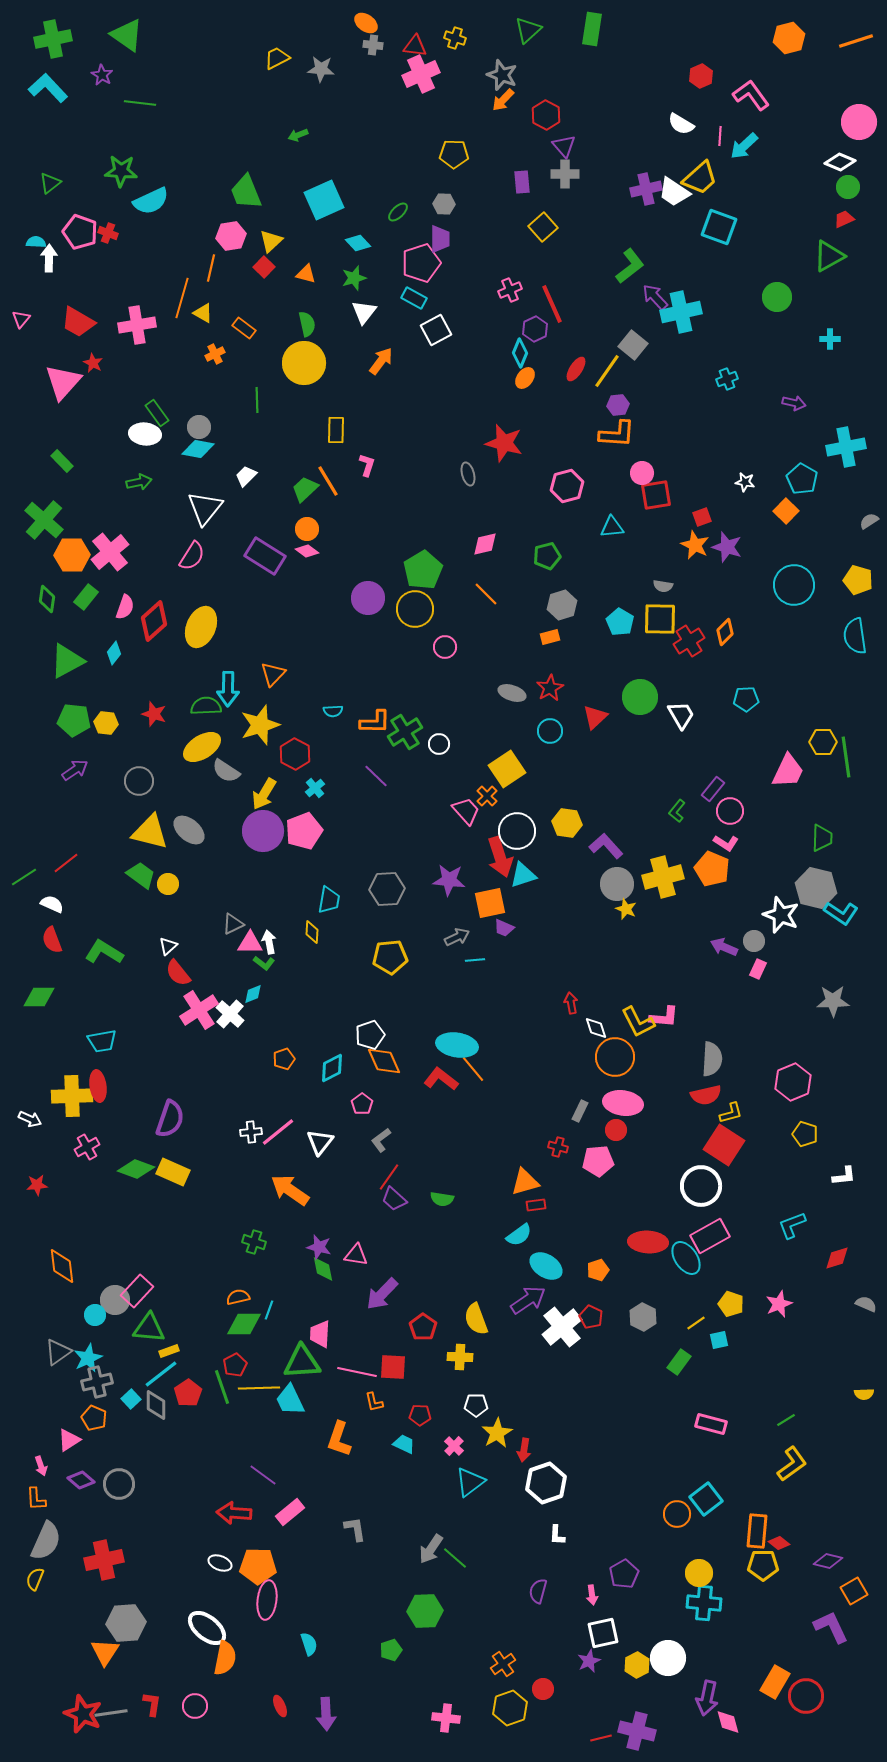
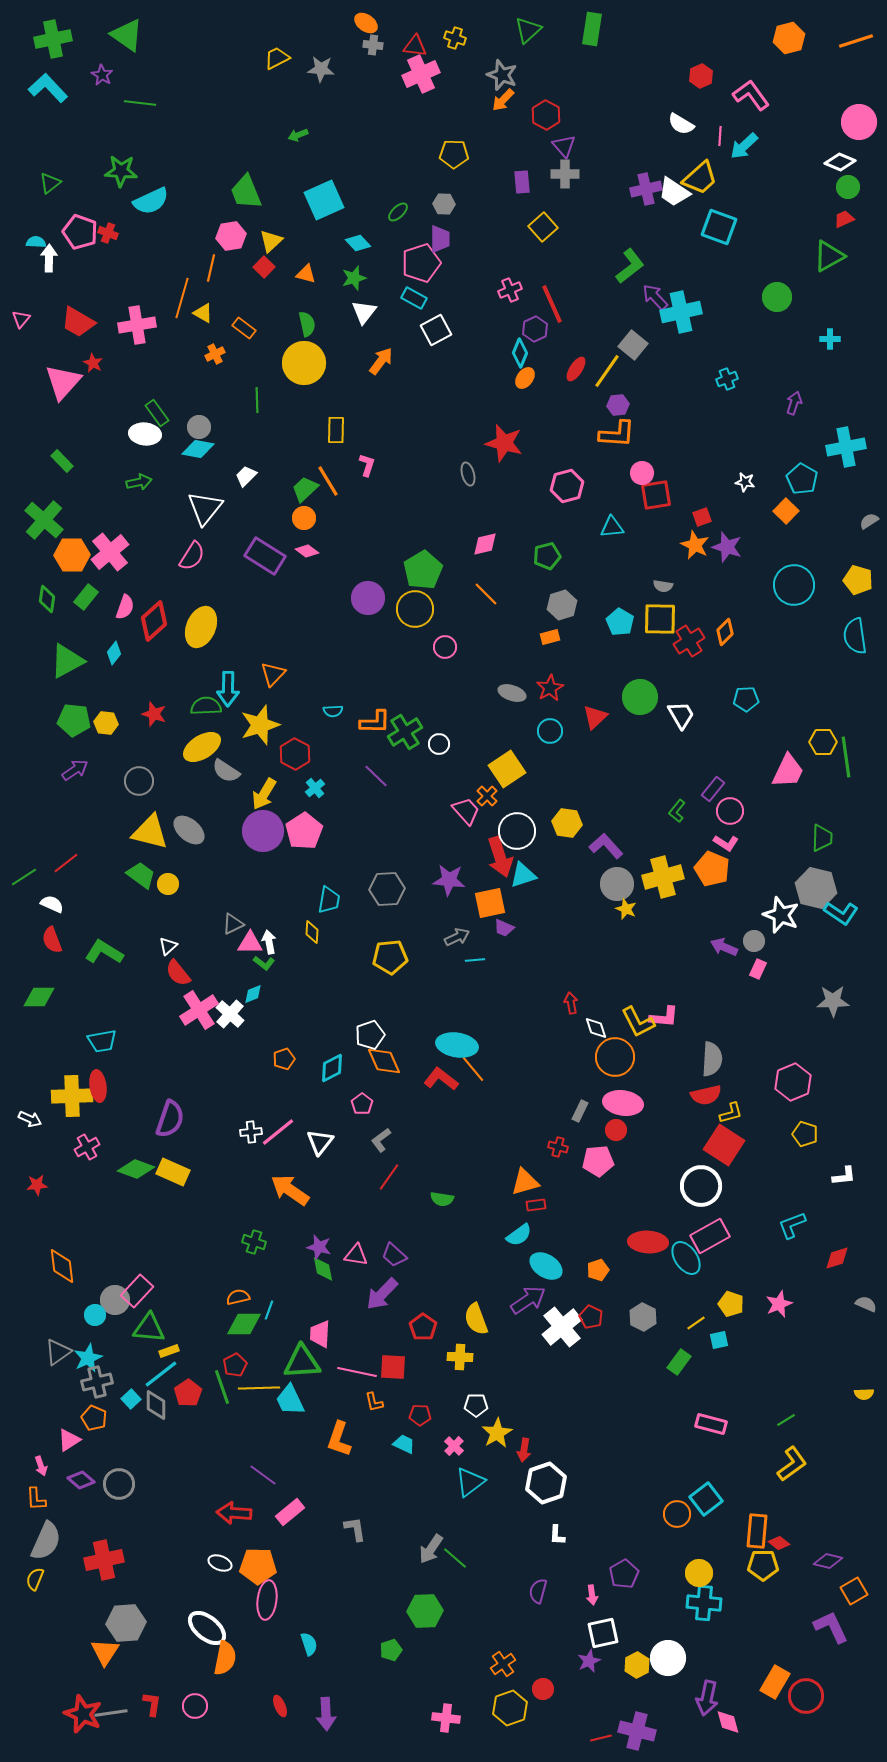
purple arrow at (794, 403): rotated 85 degrees counterclockwise
orange circle at (307, 529): moved 3 px left, 11 px up
pink pentagon at (304, 831): rotated 12 degrees counterclockwise
purple trapezoid at (394, 1199): moved 56 px down
